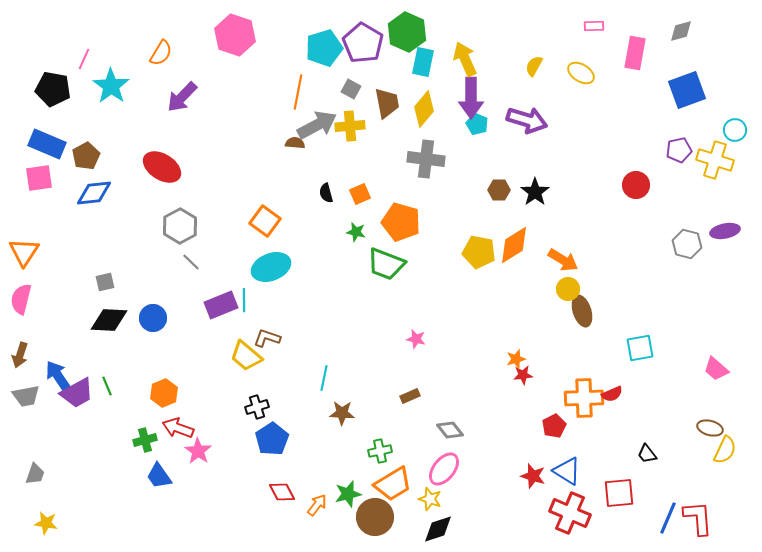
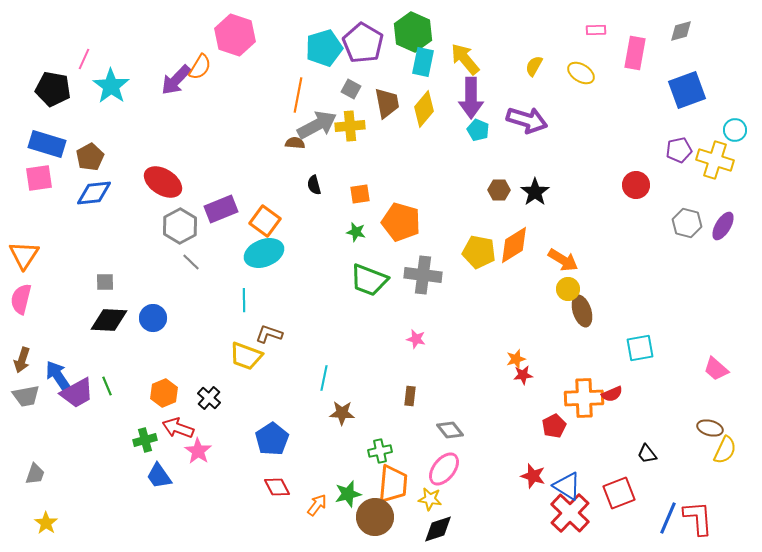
pink rectangle at (594, 26): moved 2 px right, 4 px down
green hexagon at (407, 32): moved 6 px right
orange semicircle at (161, 53): moved 39 px right, 14 px down
yellow arrow at (465, 59): rotated 16 degrees counterclockwise
orange line at (298, 92): moved 3 px down
purple arrow at (182, 97): moved 6 px left, 17 px up
cyan pentagon at (477, 124): moved 1 px right, 6 px down
blue rectangle at (47, 144): rotated 6 degrees counterclockwise
brown pentagon at (86, 156): moved 4 px right, 1 px down
gray cross at (426, 159): moved 3 px left, 116 px down
red ellipse at (162, 167): moved 1 px right, 15 px down
black semicircle at (326, 193): moved 12 px left, 8 px up
orange square at (360, 194): rotated 15 degrees clockwise
purple ellipse at (725, 231): moved 2 px left, 5 px up; rotated 48 degrees counterclockwise
gray hexagon at (687, 244): moved 21 px up
orange triangle at (24, 252): moved 3 px down
green trapezoid at (386, 264): moved 17 px left, 16 px down
cyan ellipse at (271, 267): moved 7 px left, 14 px up
gray square at (105, 282): rotated 12 degrees clockwise
purple rectangle at (221, 305): moved 96 px up
brown L-shape at (267, 338): moved 2 px right, 4 px up
brown arrow at (20, 355): moved 2 px right, 5 px down
yellow trapezoid at (246, 356): rotated 20 degrees counterclockwise
brown rectangle at (410, 396): rotated 60 degrees counterclockwise
black cross at (257, 407): moved 48 px left, 9 px up; rotated 30 degrees counterclockwise
blue triangle at (567, 471): moved 15 px down
orange trapezoid at (393, 484): rotated 54 degrees counterclockwise
red diamond at (282, 492): moved 5 px left, 5 px up
red square at (619, 493): rotated 16 degrees counterclockwise
yellow star at (430, 499): rotated 10 degrees counterclockwise
red cross at (570, 513): rotated 21 degrees clockwise
yellow star at (46, 523): rotated 25 degrees clockwise
